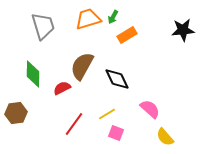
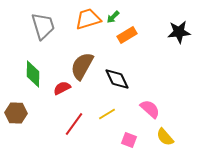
green arrow: rotated 16 degrees clockwise
black star: moved 4 px left, 2 px down
brown hexagon: rotated 10 degrees clockwise
pink square: moved 13 px right, 7 px down
